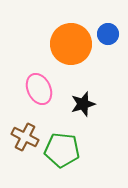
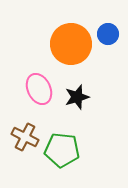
black star: moved 6 px left, 7 px up
